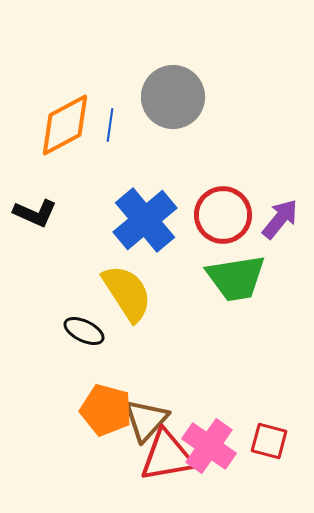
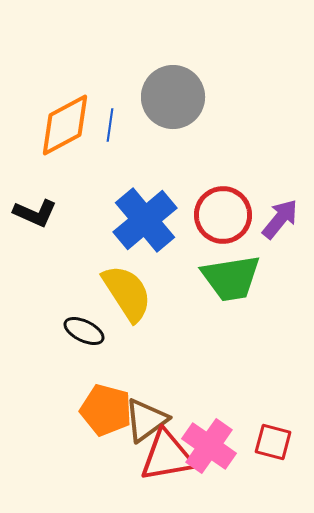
green trapezoid: moved 5 px left
brown triangle: rotated 12 degrees clockwise
red square: moved 4 px right, 1 px down
